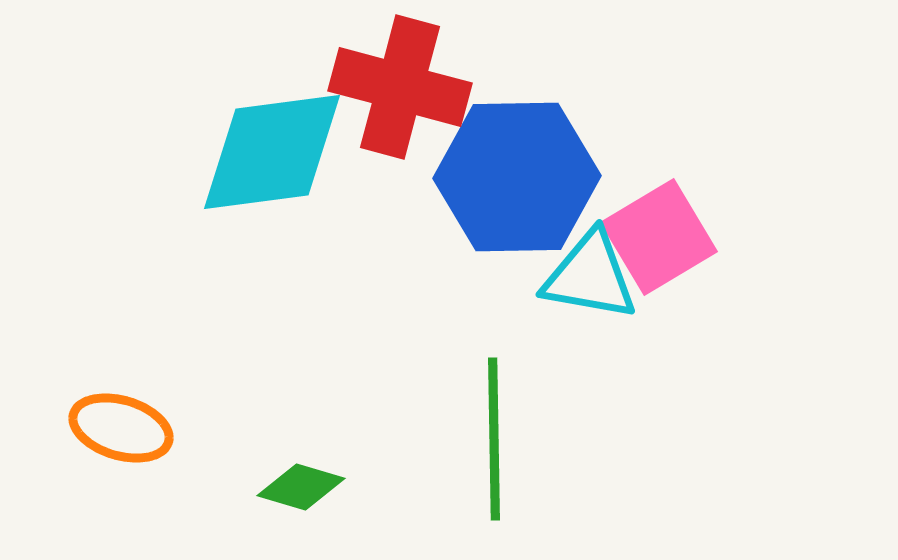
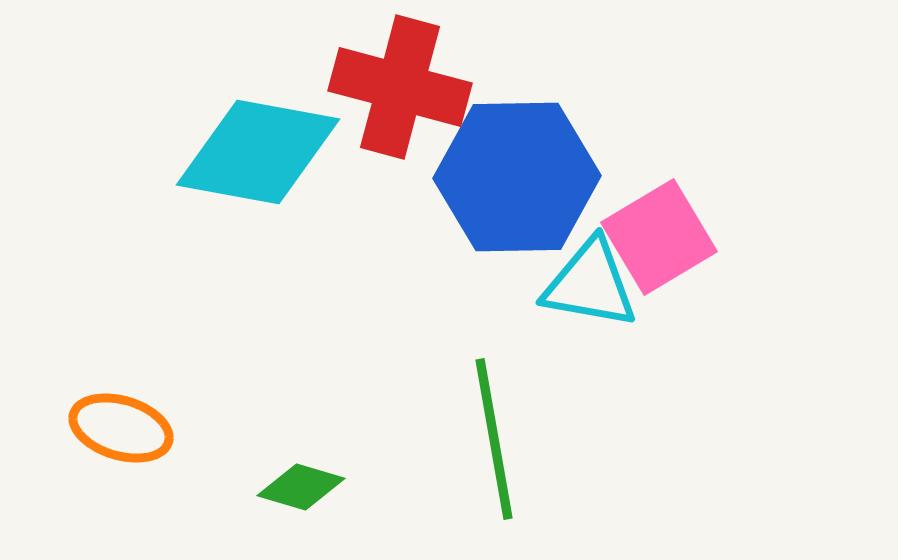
cyan diamond: moved 14 px left; rotated 18 degrees clockwise
cyan triangle: moved 8 px down
green line: rotated 9 degrees counterclockwise
